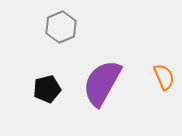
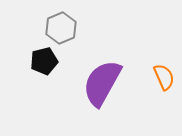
gray hexagon: moved 1 px down
black pentagon: moved 3 px left, 28 px up
